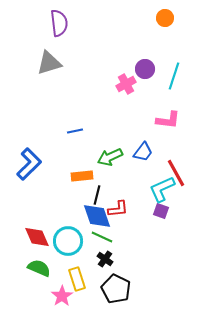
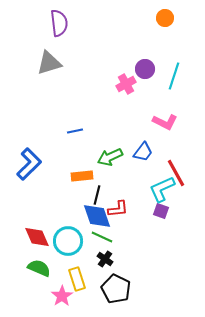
pink L-shape: moved 3 px left, 2 px down; rotated 20 degrees clockwise
